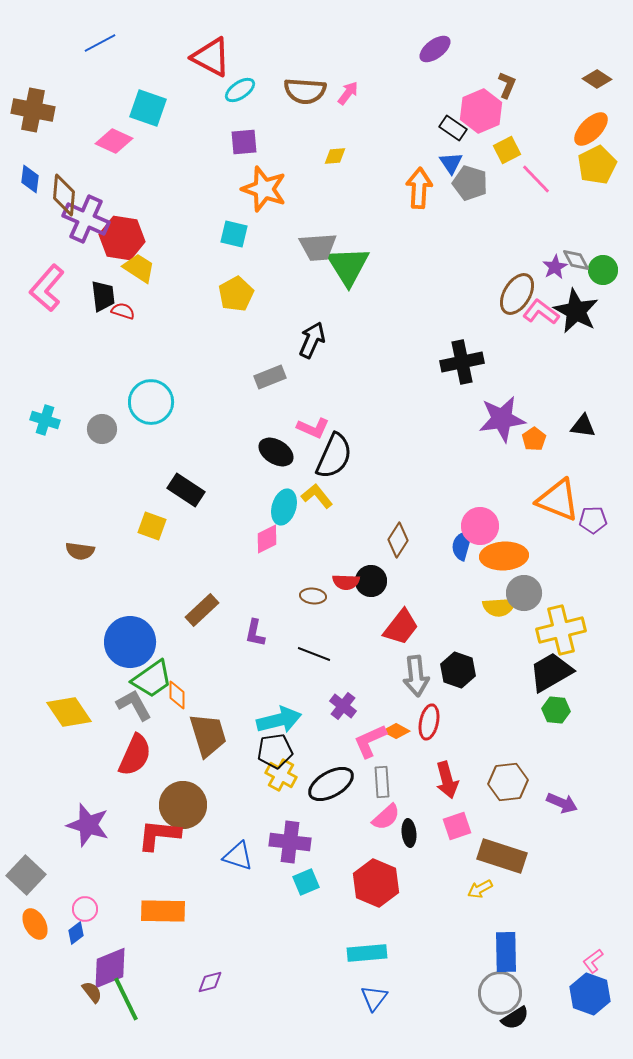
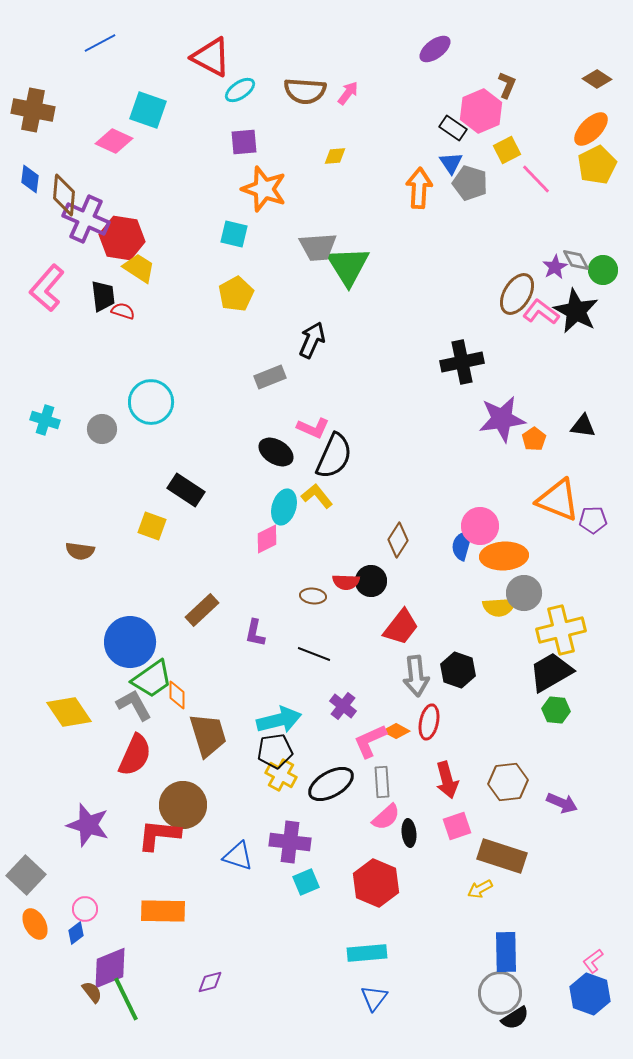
cyan square at (148, 108): moved 2 px down
